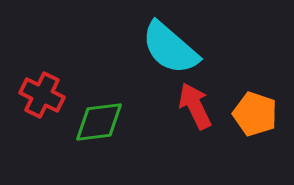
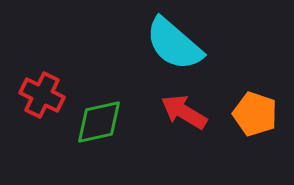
cyan semicircle: moved 4 px right, 4 px up
red arrow: moved 11 px left, 6 px down; rotated 33 degrees counterclockwise
green diamond: rotated 6 degrees counterclockwise
